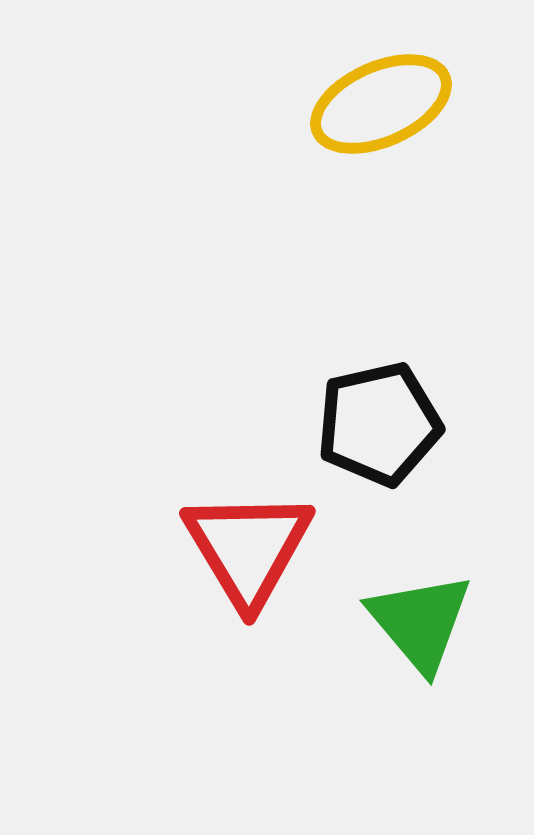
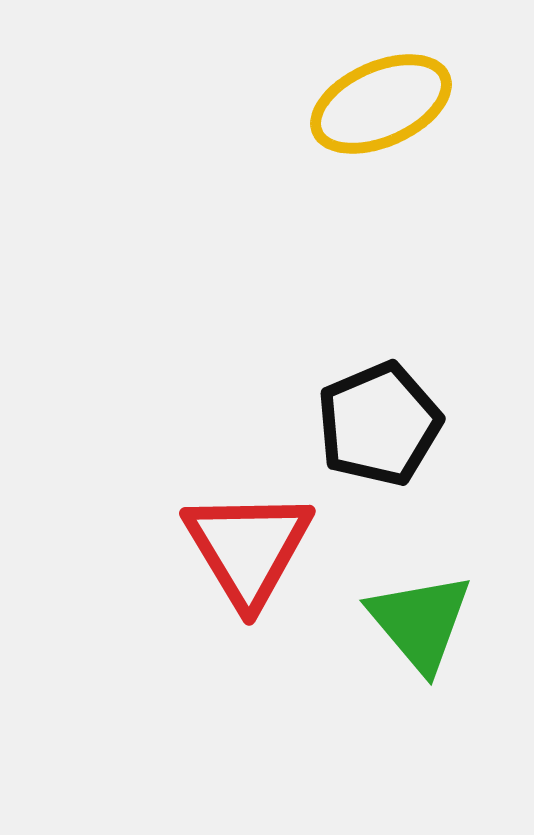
black pentagon: rotated 10 degrees counterclockwise
